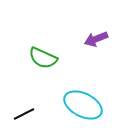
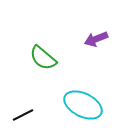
green semicircle: rotated 16 degrees clockwise
black line: moved 1 px left, 1 px down
